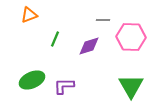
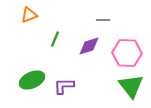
pink hexagon: moved 4 px left, 16 px down
green triangle: rotated 8 degrees counterclockwise
